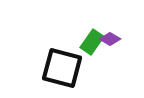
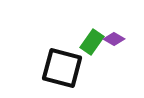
purple diamond: moved 4 px right
